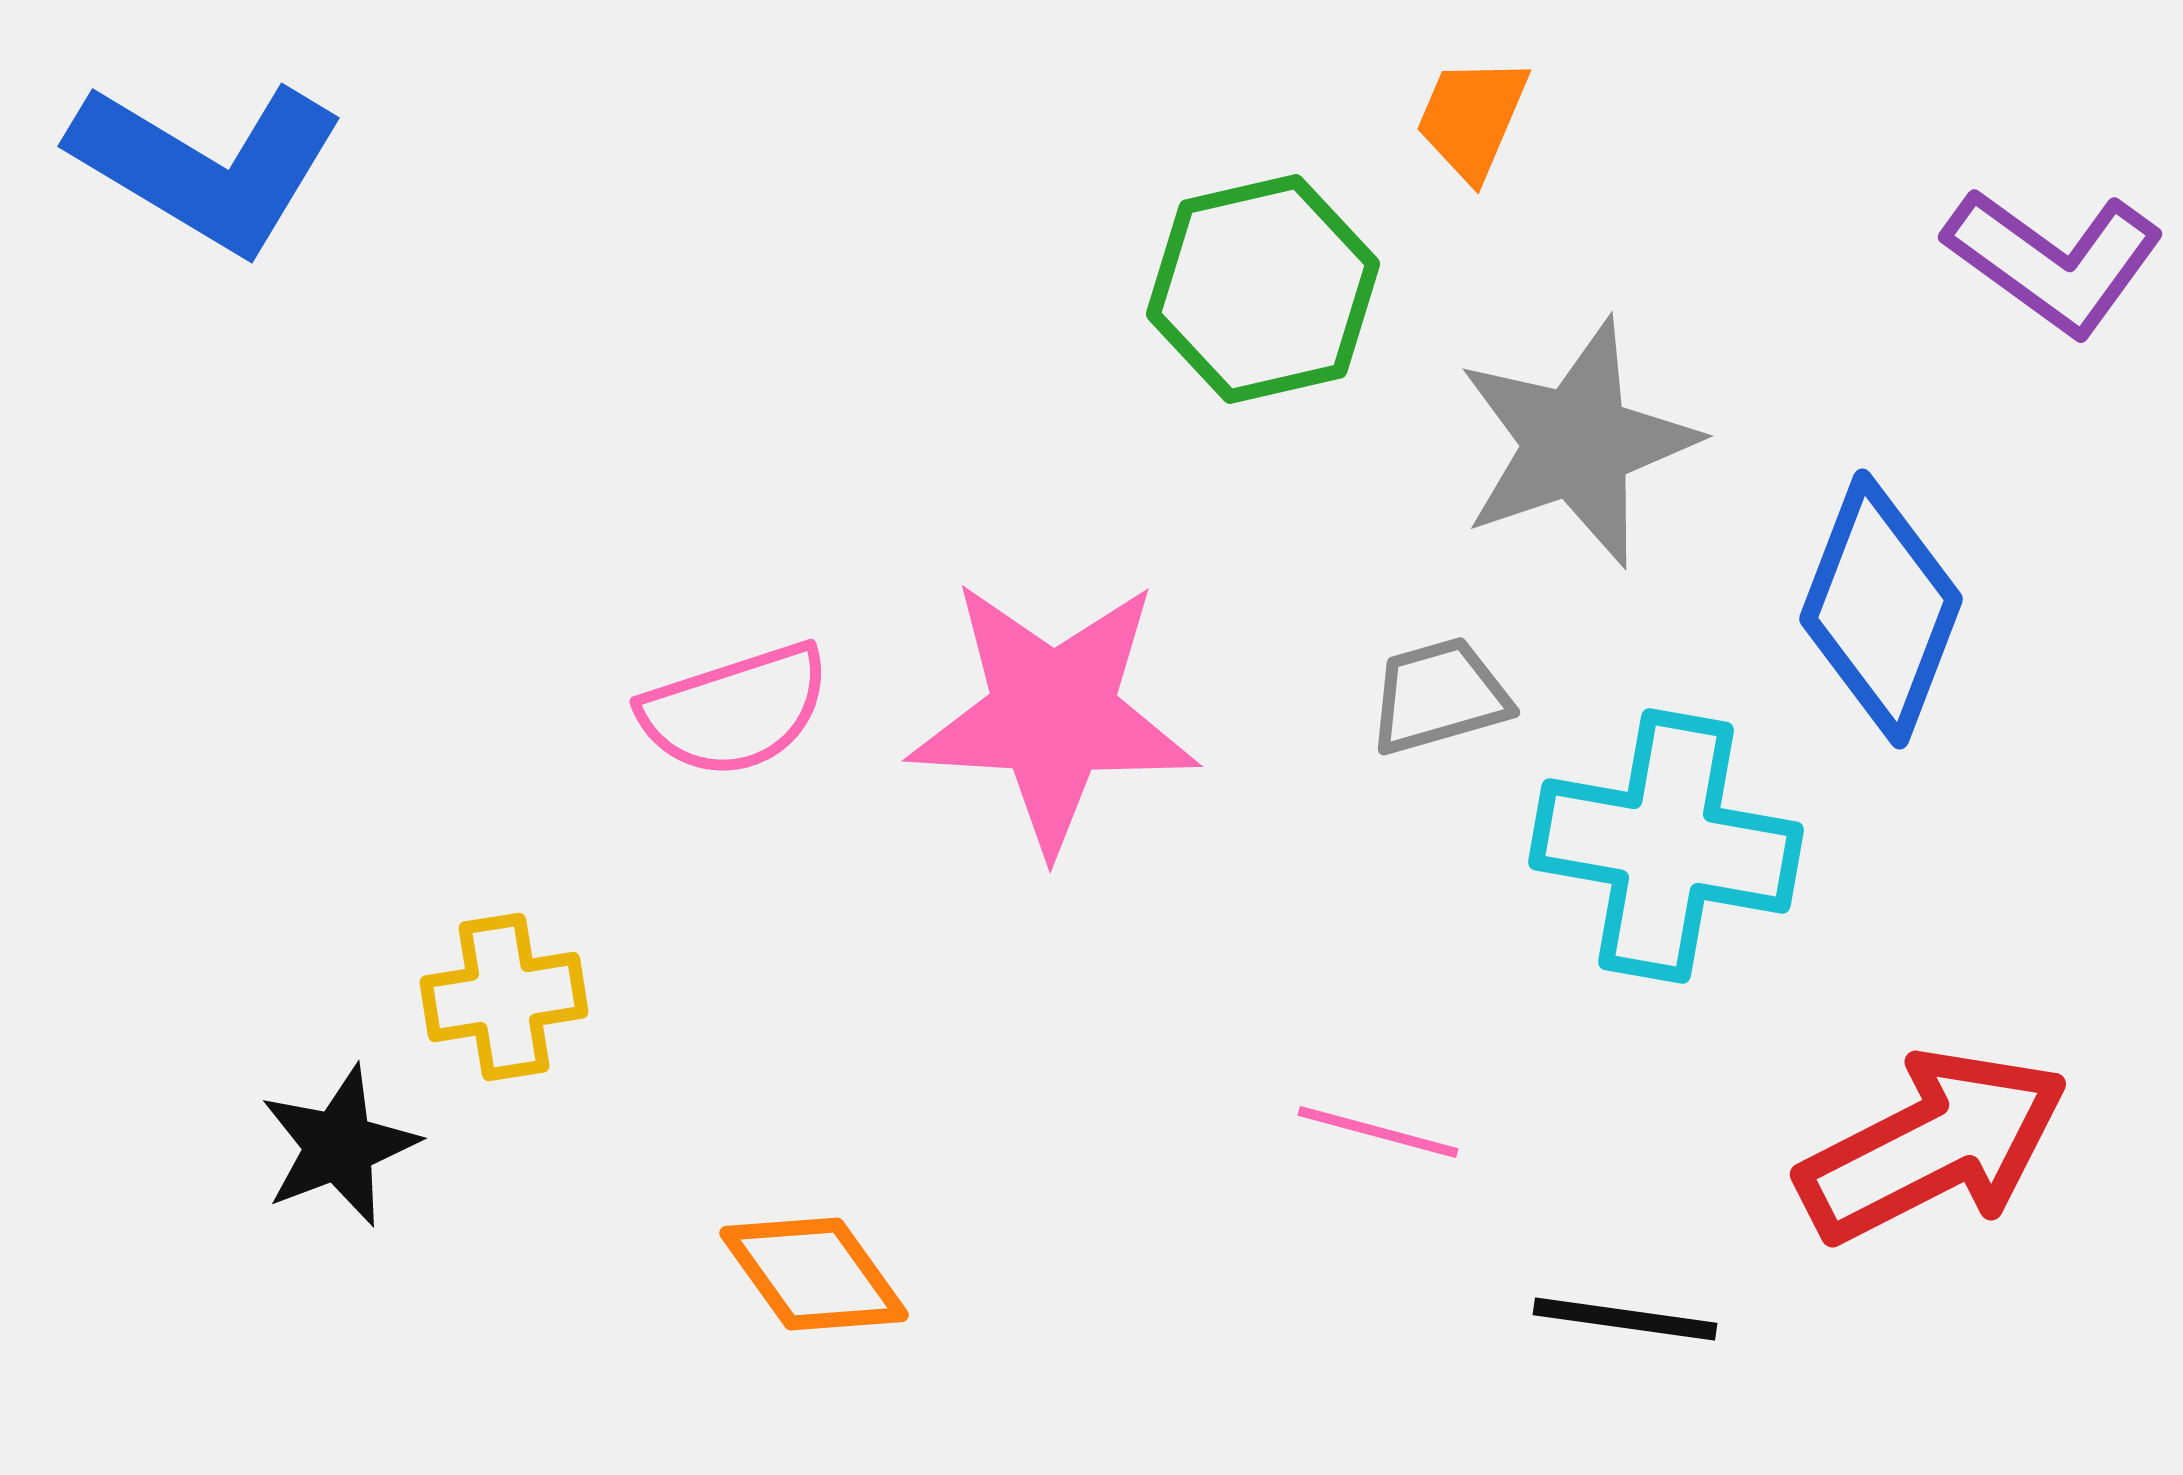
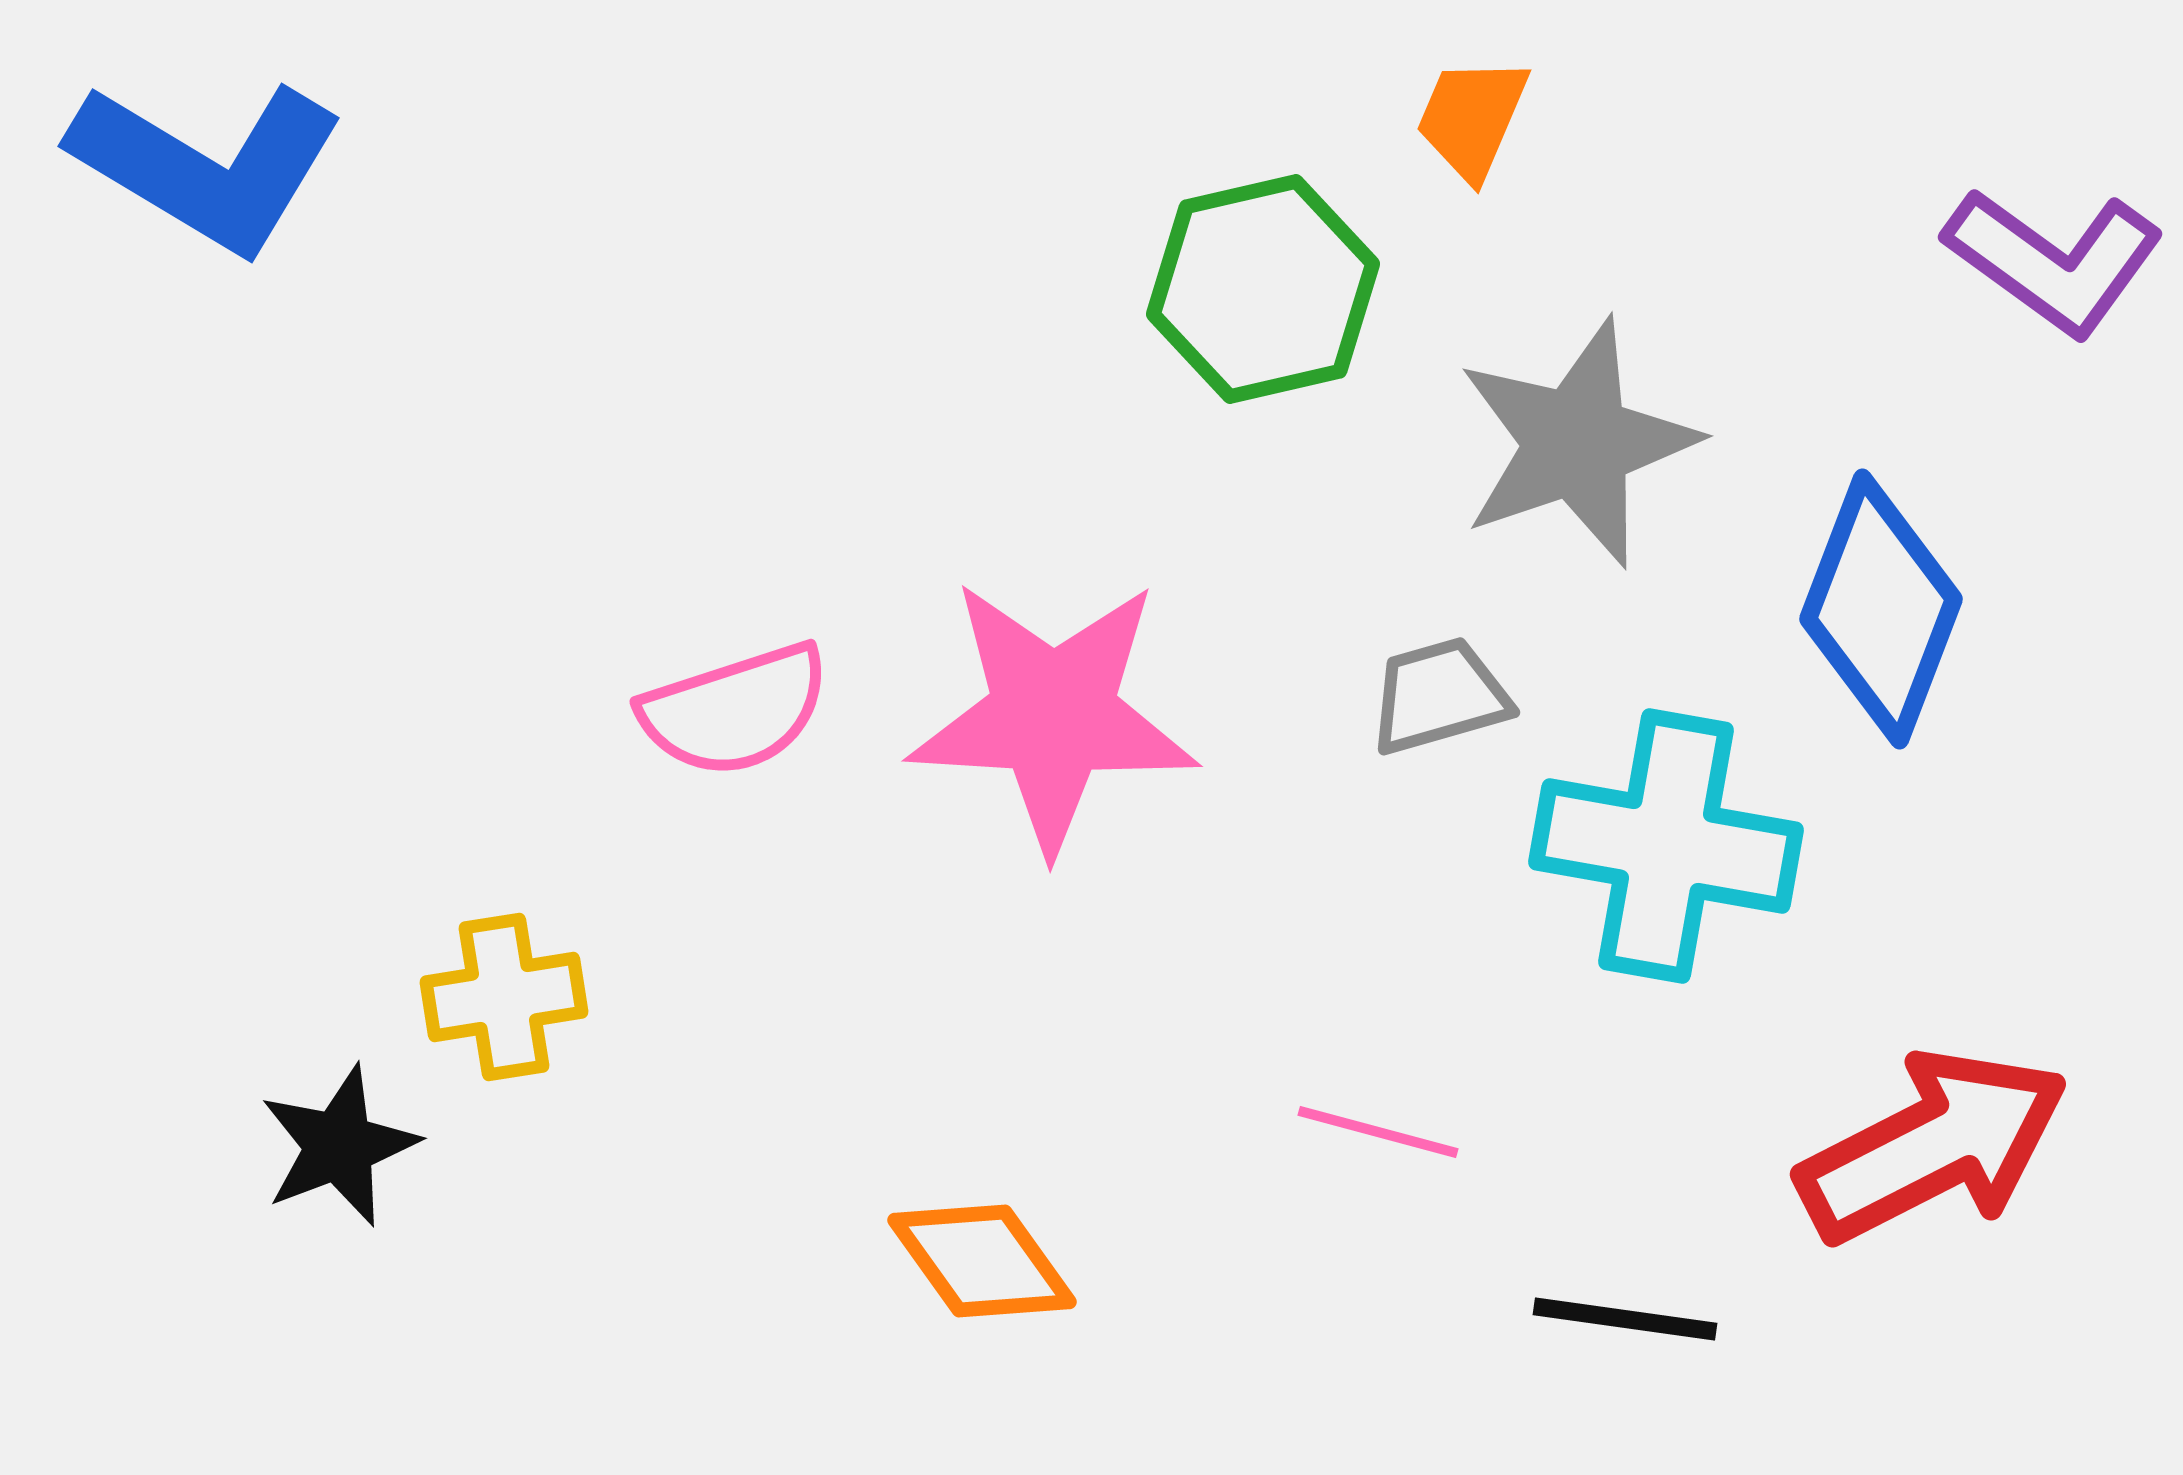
orange diamond: moved 168 px right, 13 px up
